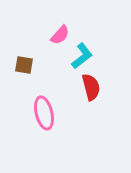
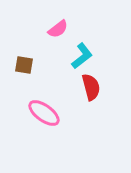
pink semicircle: moved 2 px left, 6 px up; rotated 10 degrees clockwise
pink ellipse: rotated 40 degrees counterclockwise
